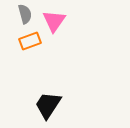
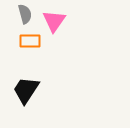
orange rectangle: rotated 20 degrees clockwise
black trapezoid: moved 22 px left, 15 px up
